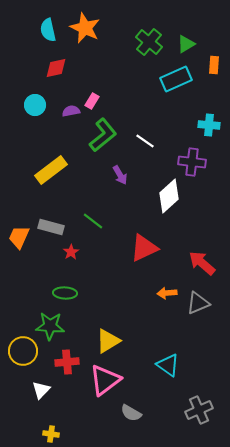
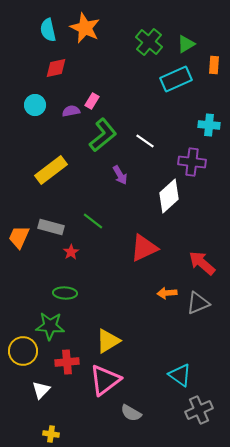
cyan triangle: moved 12 px right, 10 px down
